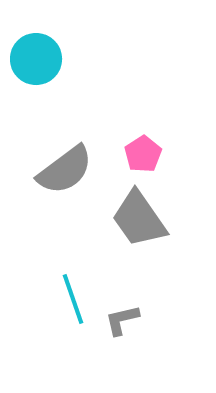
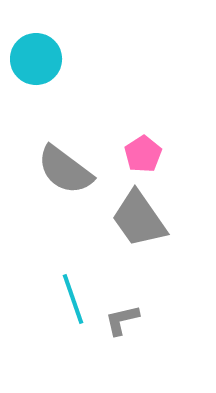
gray semicircle: rotated 74 degrees clockwise
